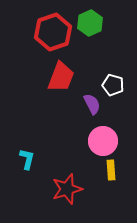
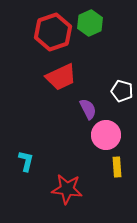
red trapezoid: rotated 44 degrees clockwise
white pentagon: moved 9 px right, 6 px down
purple semicircle: moved 4 px left, 5 px down
pink circle: moved 3 px right, 6 px up
cyan L-shape: moved 1 px left, 2 px down
yellow rectangle: moved 6 px right, 3 px up
red star: rotated 24 degrees clockwise
